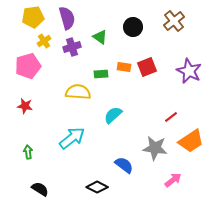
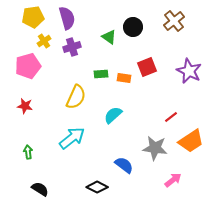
green triangle: moved 9 px right
orange rectangle: moved 11 px down
yellow semicircle: moved 2 px left, 5 px down; rotated 110 degrees clockwise
